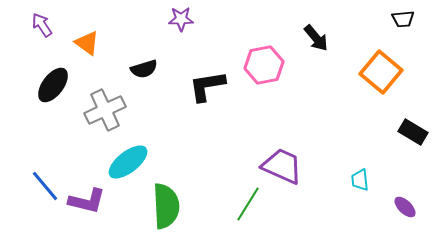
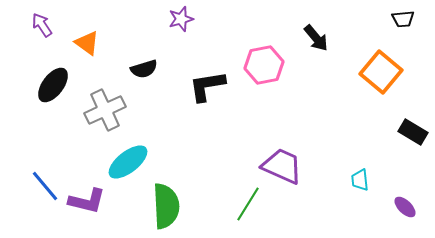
purple star: rotated 15 degrees counterclockwise
